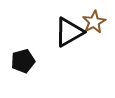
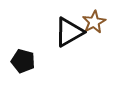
black pentagon: rotated 30 degrees clockwise
